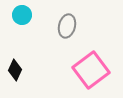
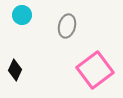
pink square: moved 4 px right
